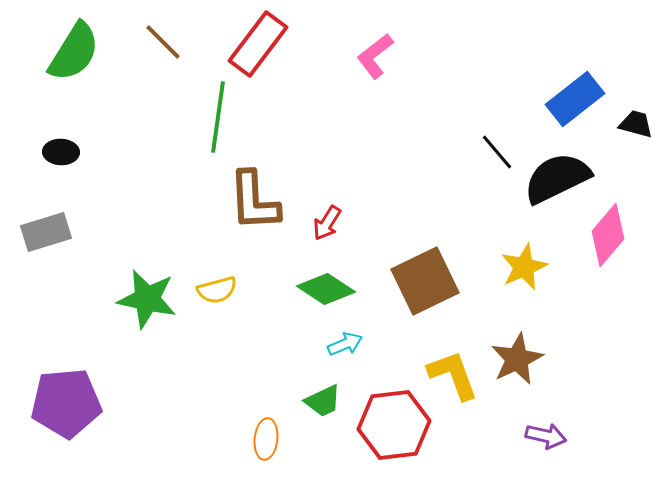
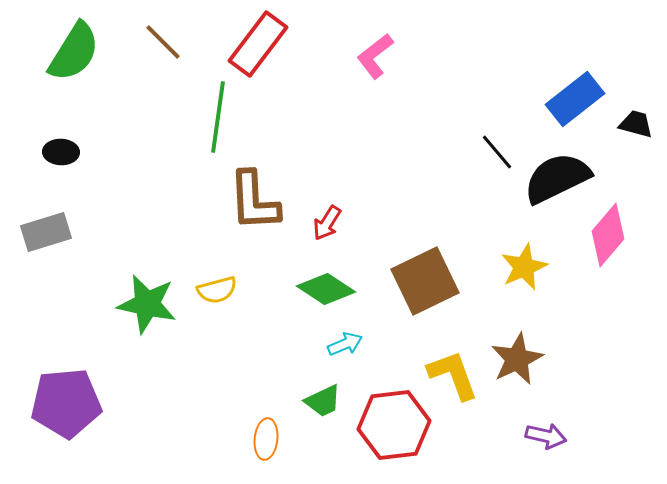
green star: moved 5 px down
